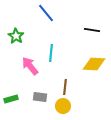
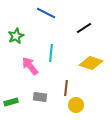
blue line: rotated 24 degrees counterclockwise
black line: moved 8 px left, 2 px up; rotated 42 degrees counterclockwise
green star: rotated 14 degrees clockwise
yellow diamond: moved 3 px left, 1 px up; rotated 15 degrees clockwise
brown line: moved 1 px right, 1 px down
green rectangle: moved 3 px down
yellow circle: moved 13 px right, 1 px up
